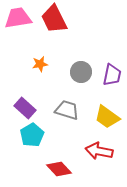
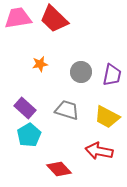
red trapezoid: rotated 20 degrees counterclockwise
yellow trapezoid: rotated 8 degrees counterclockwise
cyan pentagon: moved 3 px left
